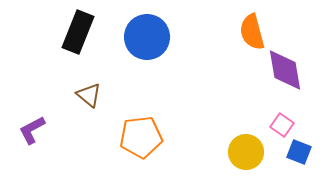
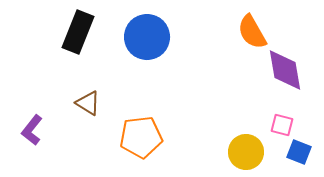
orange semicircle: rotated 15 degrees counterclockwise
brown triangle: moved 1 px left, 8 px down; rotated 8 degrees counterclockwise
pink square: rotated 20 degrees counterclockwise
purple L-shape: rotated 24 degrees counterclockwise
